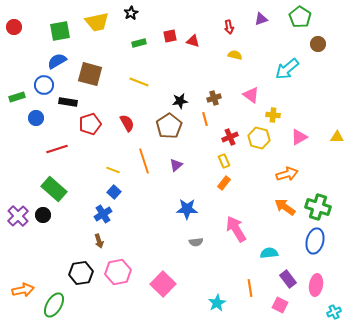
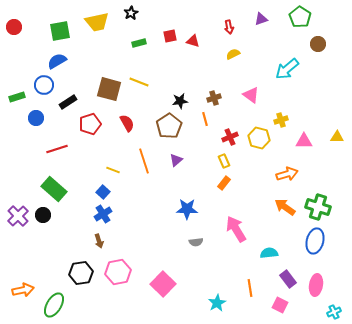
yellow semicircle at (235, 55): moved 2 px left, 1 px up; rotated 40 degrees counterclockwise
brown square at (90, 74): moved 19 px right, 15 px down
black rectangle at (68, 102): rotated 42 degrees counterclockwise
yellow cross at (273, 115): moved 8 px right, 5 px down; rotated 24 degrees counterclockwise
pink triangle at (299, 137): moved 5 px right, 4 px down; rotated 30 degrees clockwise
purple triangle at (176, 165): moved 5 px up
blue square at (114, 192): moved 11 px left
